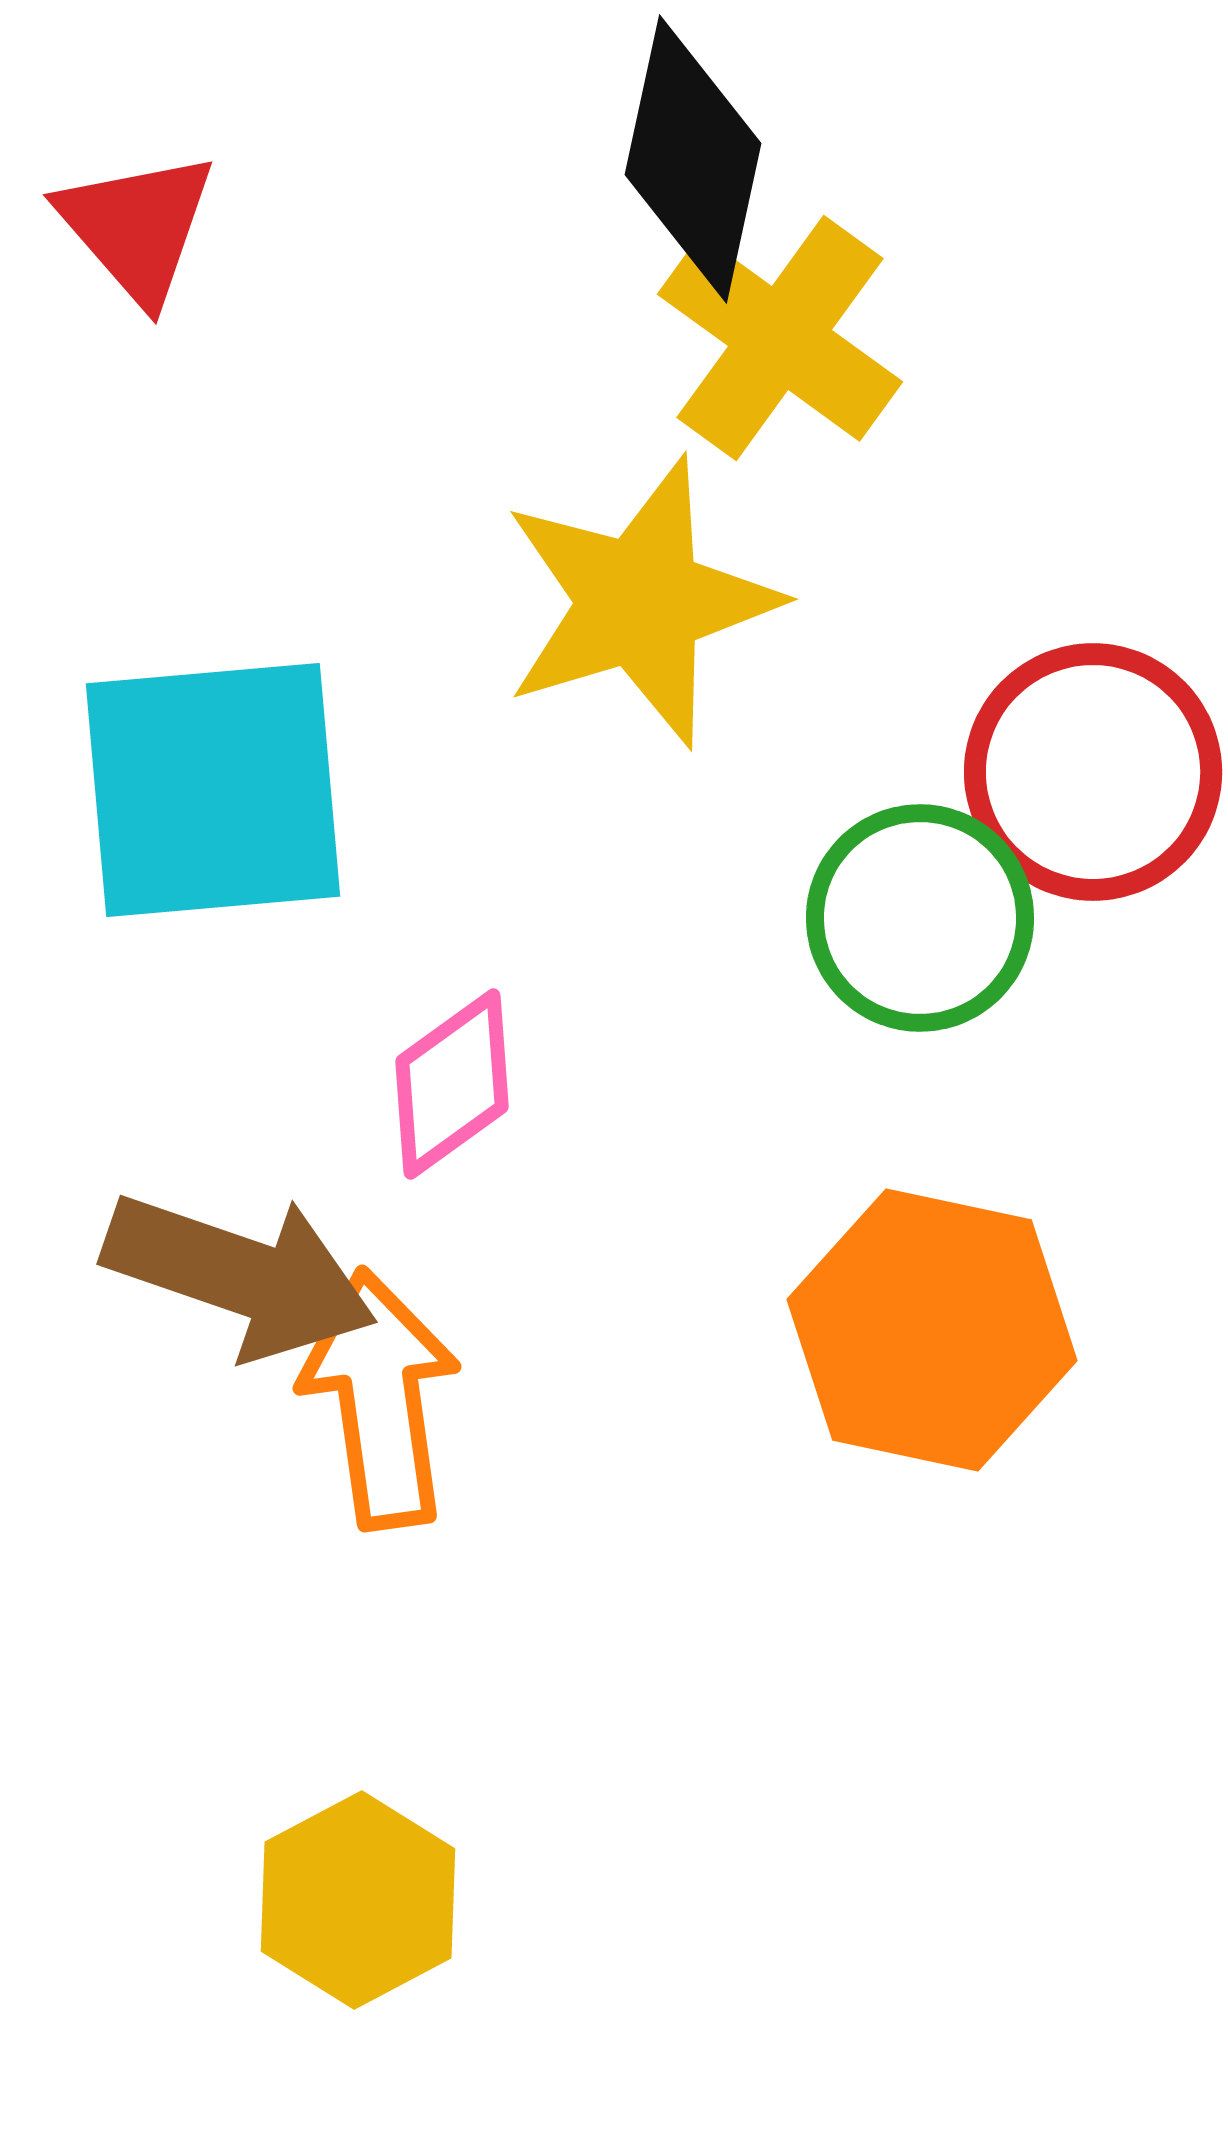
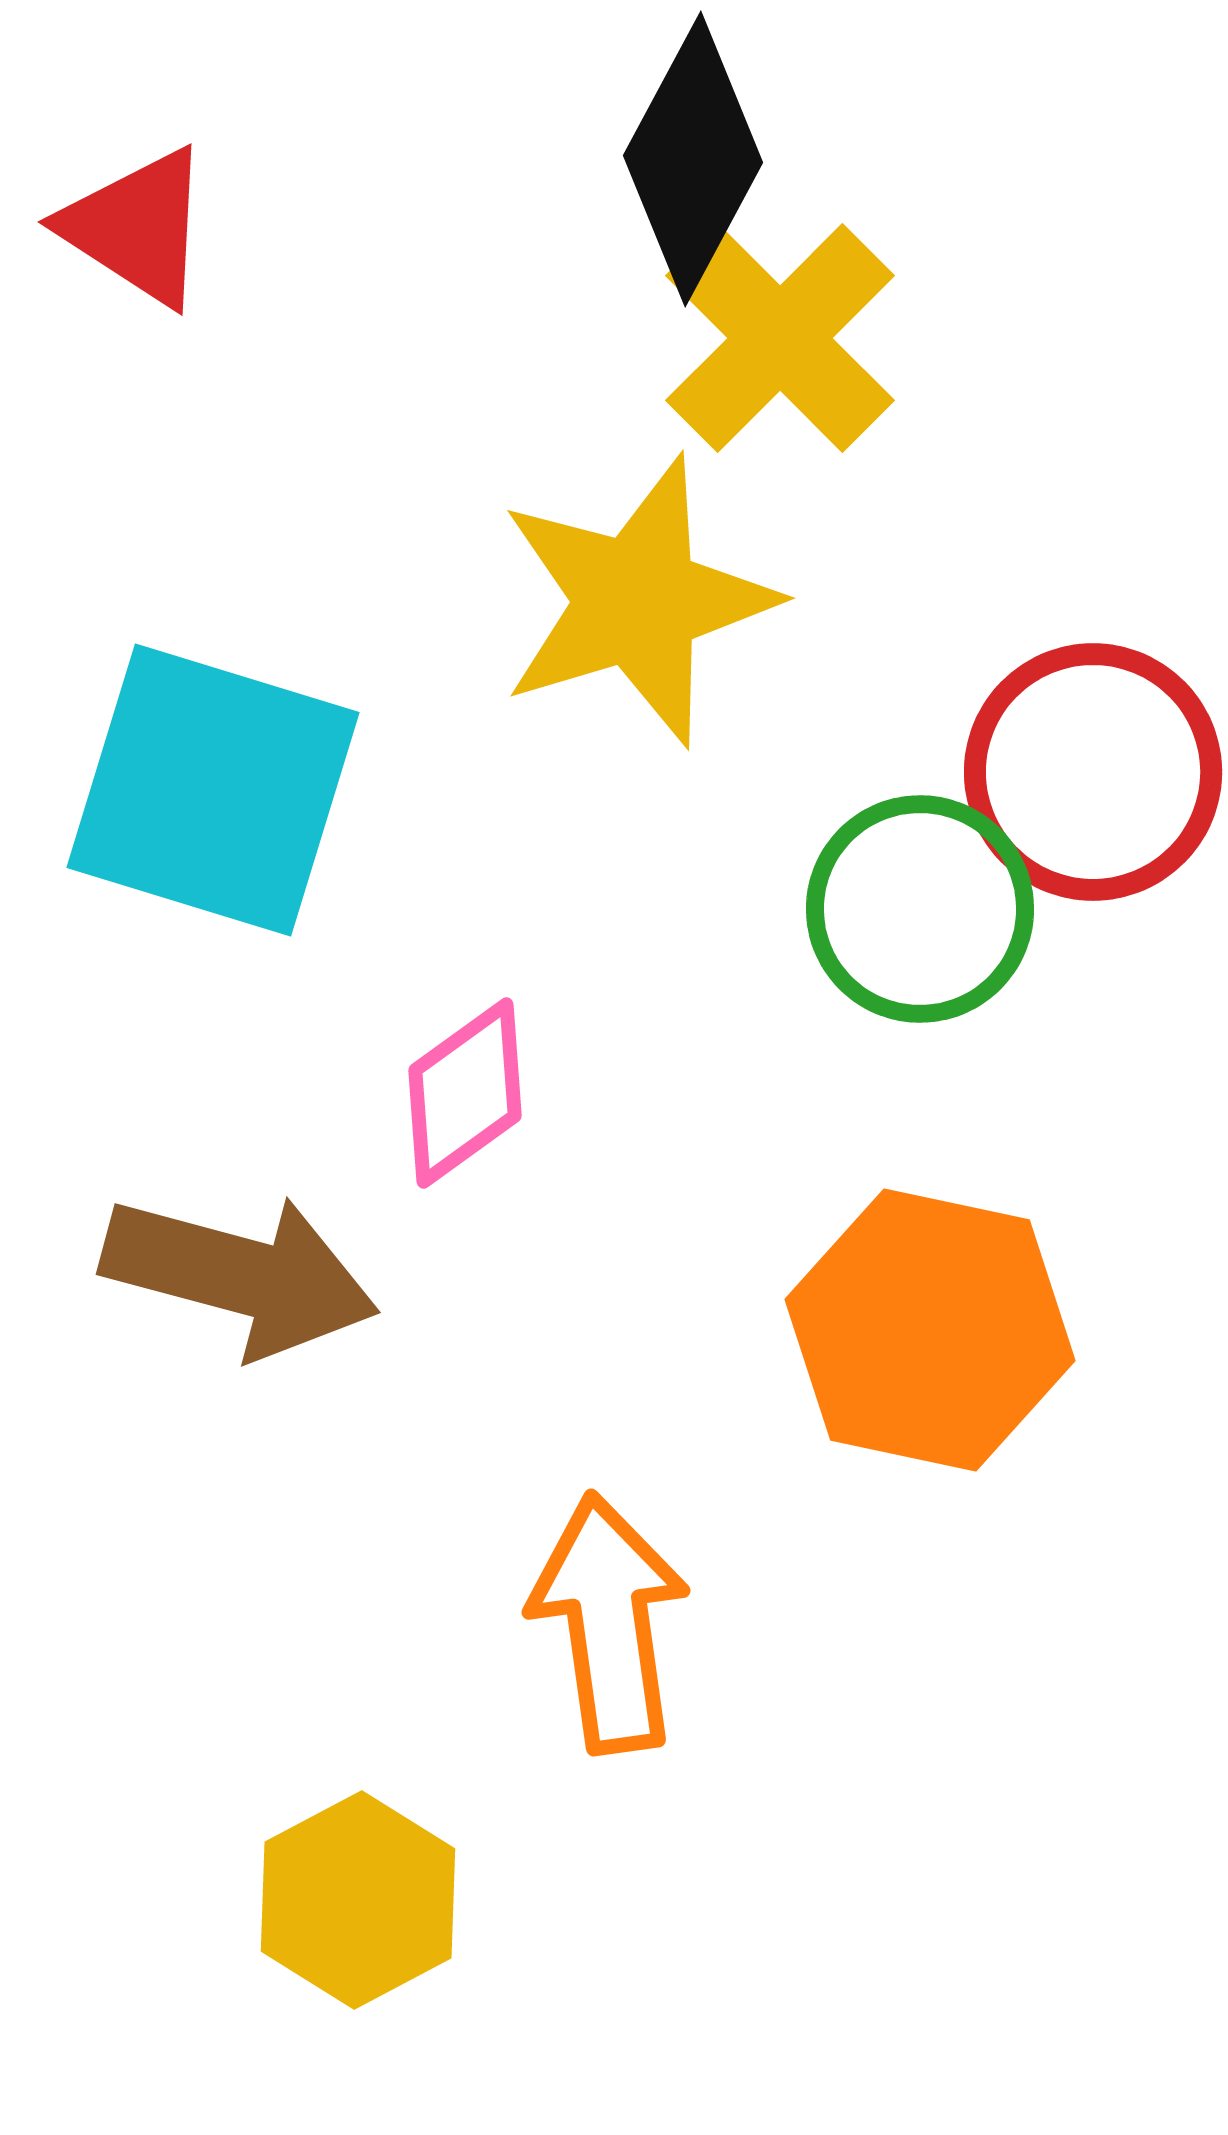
black diamond: rotated 16 degrees clockwise
red triangle: rotated 16 degrees counterclockwise
yellow cross: rotated 9 degrees clockwise
yellow star: moved 3 px left, 1 px up
cyan square: rotated 22 degrees clockwise
green circle: moved 9 px up
pink diamond: moved 13 px right, 9 px down
brown arrow: rotated 4 degrees counterclockwise
orange hexagon: moved 2 px left
orange arrow: moved 229 px right, 224 px down
